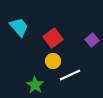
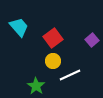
green star: moved 1 px right, 1 px down
